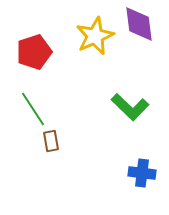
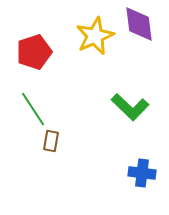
brown rectangle: rotated 20 degrees clockwise
